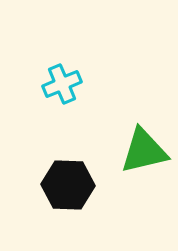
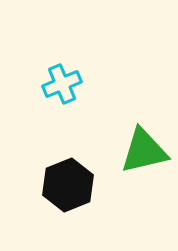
black hexagon: rotated 24 degrees counterclockwise
